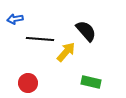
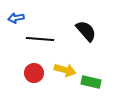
blue arrow: moved 1 px right, 1 px up
yellow arrow: moved 1 px left, 18 px down; rotated 65 degrees clockwise
red circle: moved 6 px right, 10 px up
